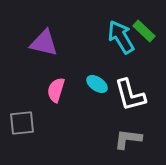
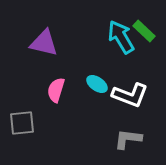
white L-shape: rotated 54 degrees counterclockwise
